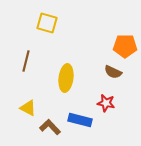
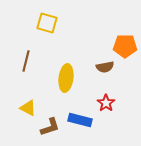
brown semicircle: moved 8 px left, 5 px up; rotated 36 degrees counterclockwise
red star: rotated 24 degrees clockwise
brown L-shape: rotated 115 degrees clockwise
